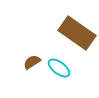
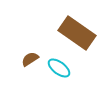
brown semicircle: moved 2 px left, 3 px up
